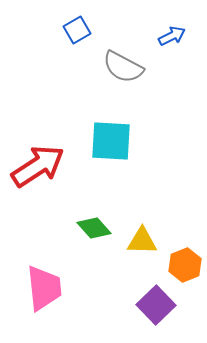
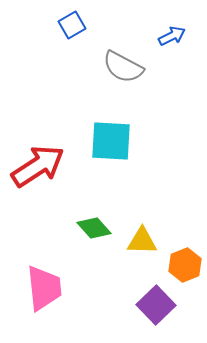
blue square: moved 5 px left, 5 px up
